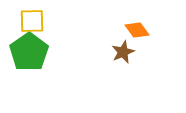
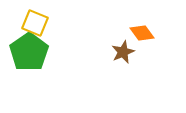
yellow square: moved 3 px right, 2 px down; rotated 24 degrees clockwise
orange diamond: moved 5 px right, 3 px down
